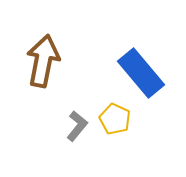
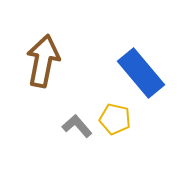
yellow pentagon: rotated 12 degrees counterclockwise
gray L-shape: rotated 80 degrees counterclockwise
